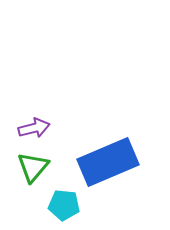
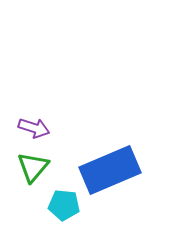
purple arrow: rotated 32 degrees clockwise
blue rectangle: moved 2 px right, 8 px down
